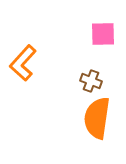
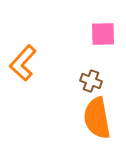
orange semicircle: rotated 18 degrees counterclockwise
